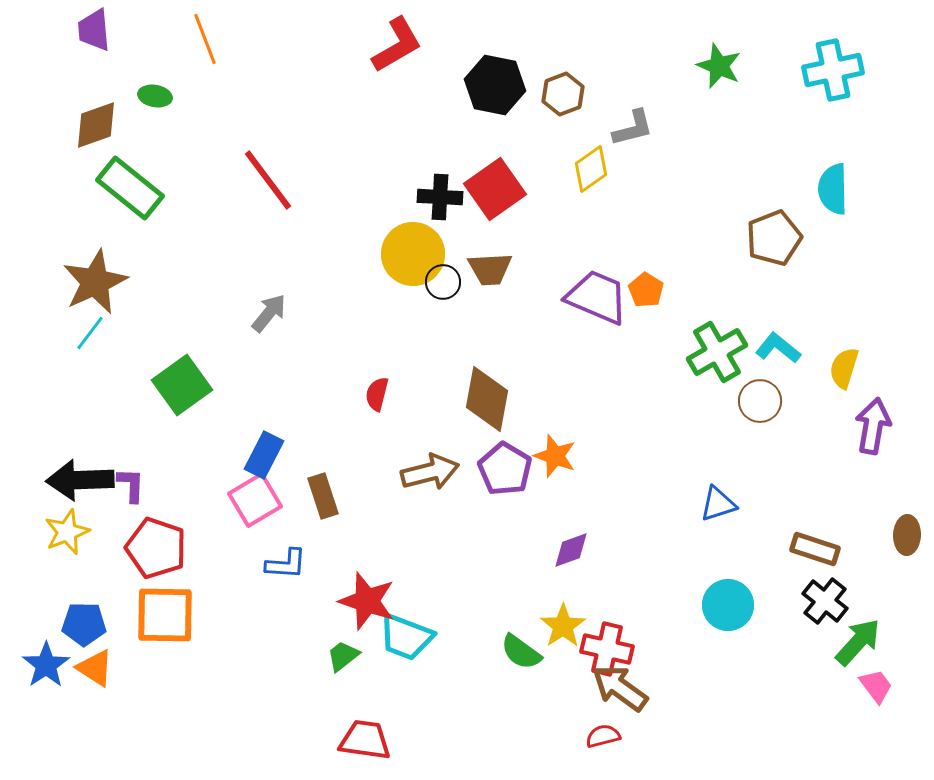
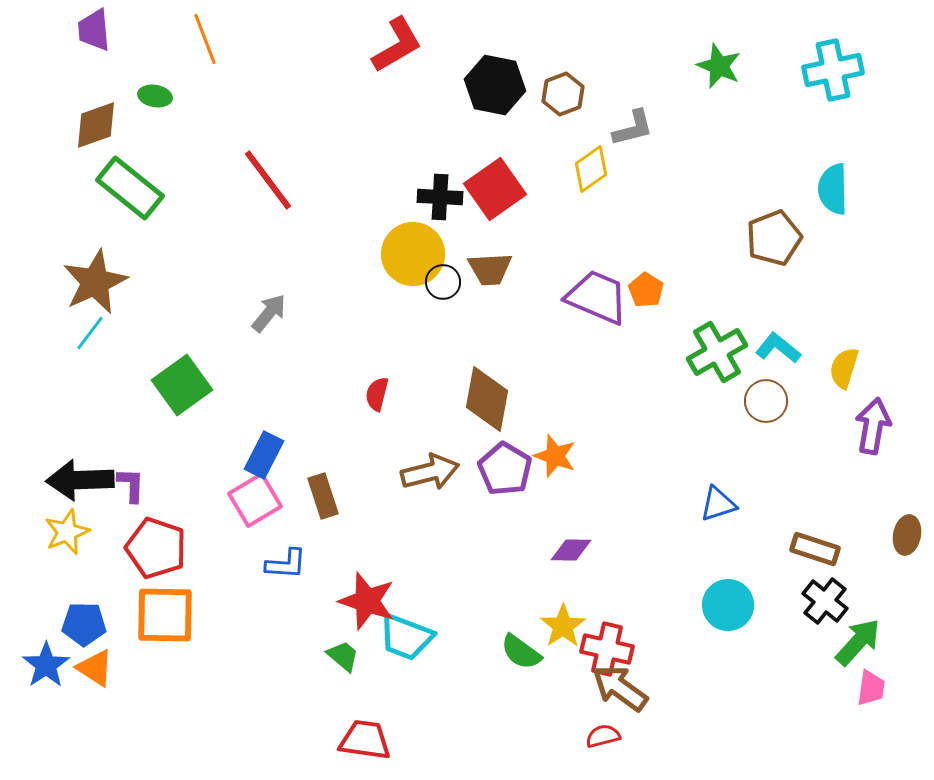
brown circle at (760, 401): moved 6 px right
brown ellipse at (907, 535): rotated 9 degrees clockwise
purple diamond at (571, 550): rotated 21 degrees clockwise
green trapezoid at (343, 656): rotated 78 degrees clockwise
pink trapezoid at (876, 686): moved 5 px left, 2 px down; rotated 45 degrees clockwise
